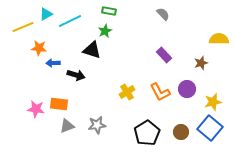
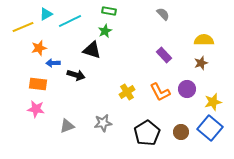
yellow semicircle: moved 15 px left, 1 px down
orange star: rotated 21 degrees counterclockwise
orange rectangle: moved 21 px left, 20 px up
gray star: moved 6 px right, 2 px up
